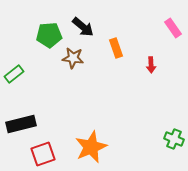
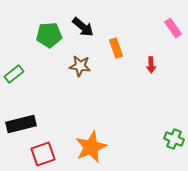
brown star: moved 7 px right, 8 px down
